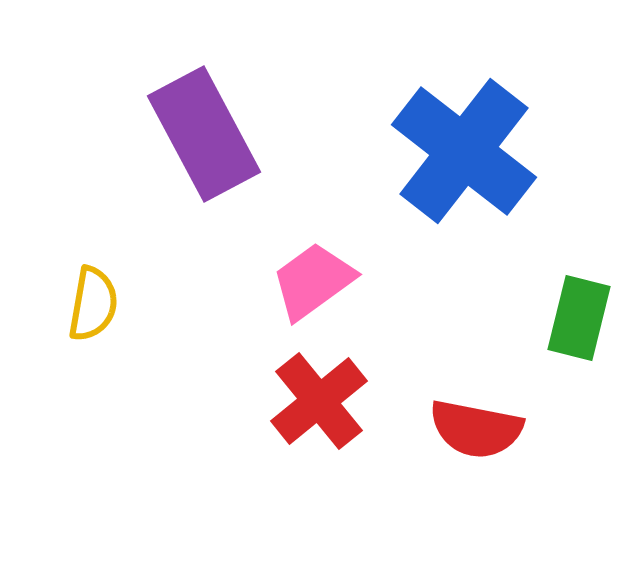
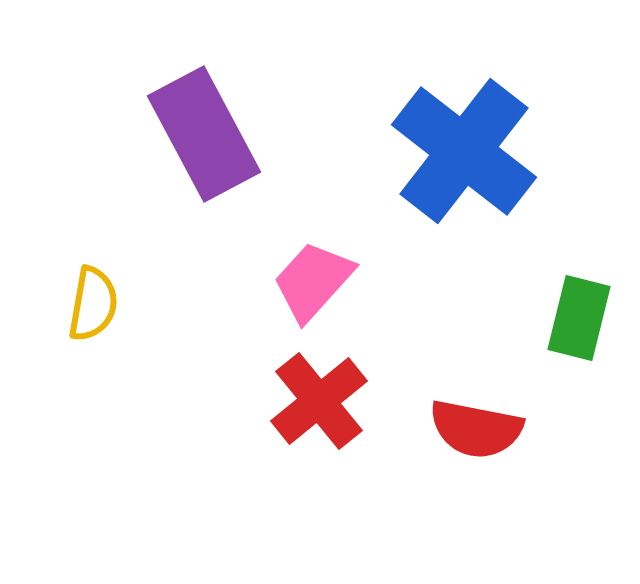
pink trapezoid: rotated 12 degrees counterclockwise
